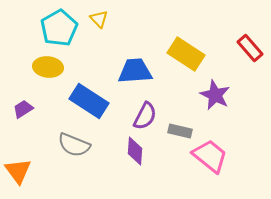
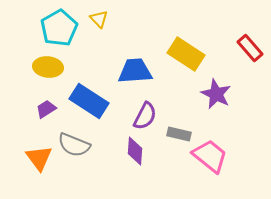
purple star: moved 1 px right, 1 px up
purple trapezoid: moved 23 px right
gray rectangle: moved 1 px left, 3 px down
orange triangle: moved 21 px right, 13 px up
